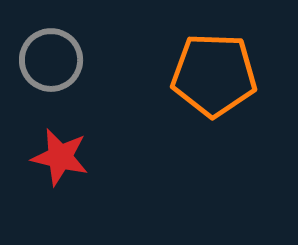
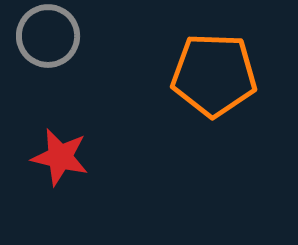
gray circle: moved 3 px left, 24 px up
